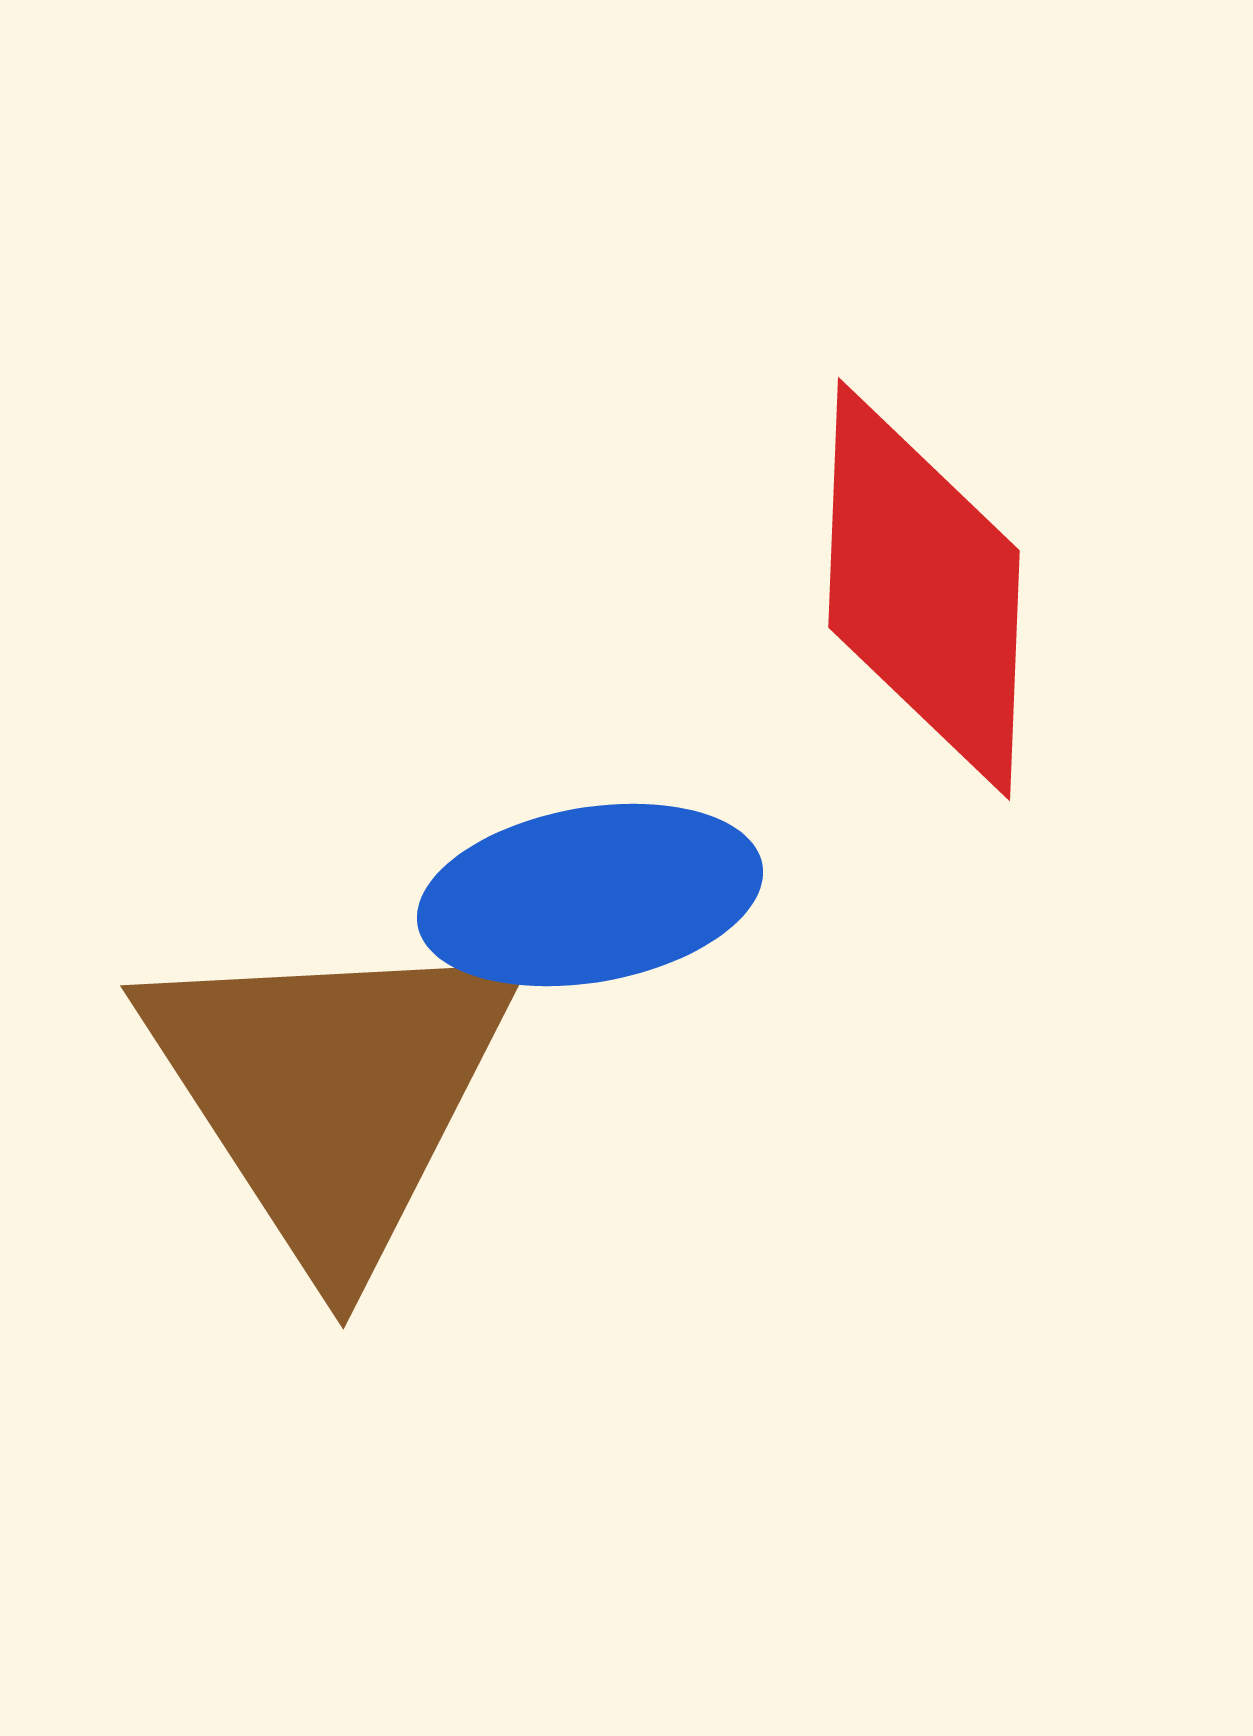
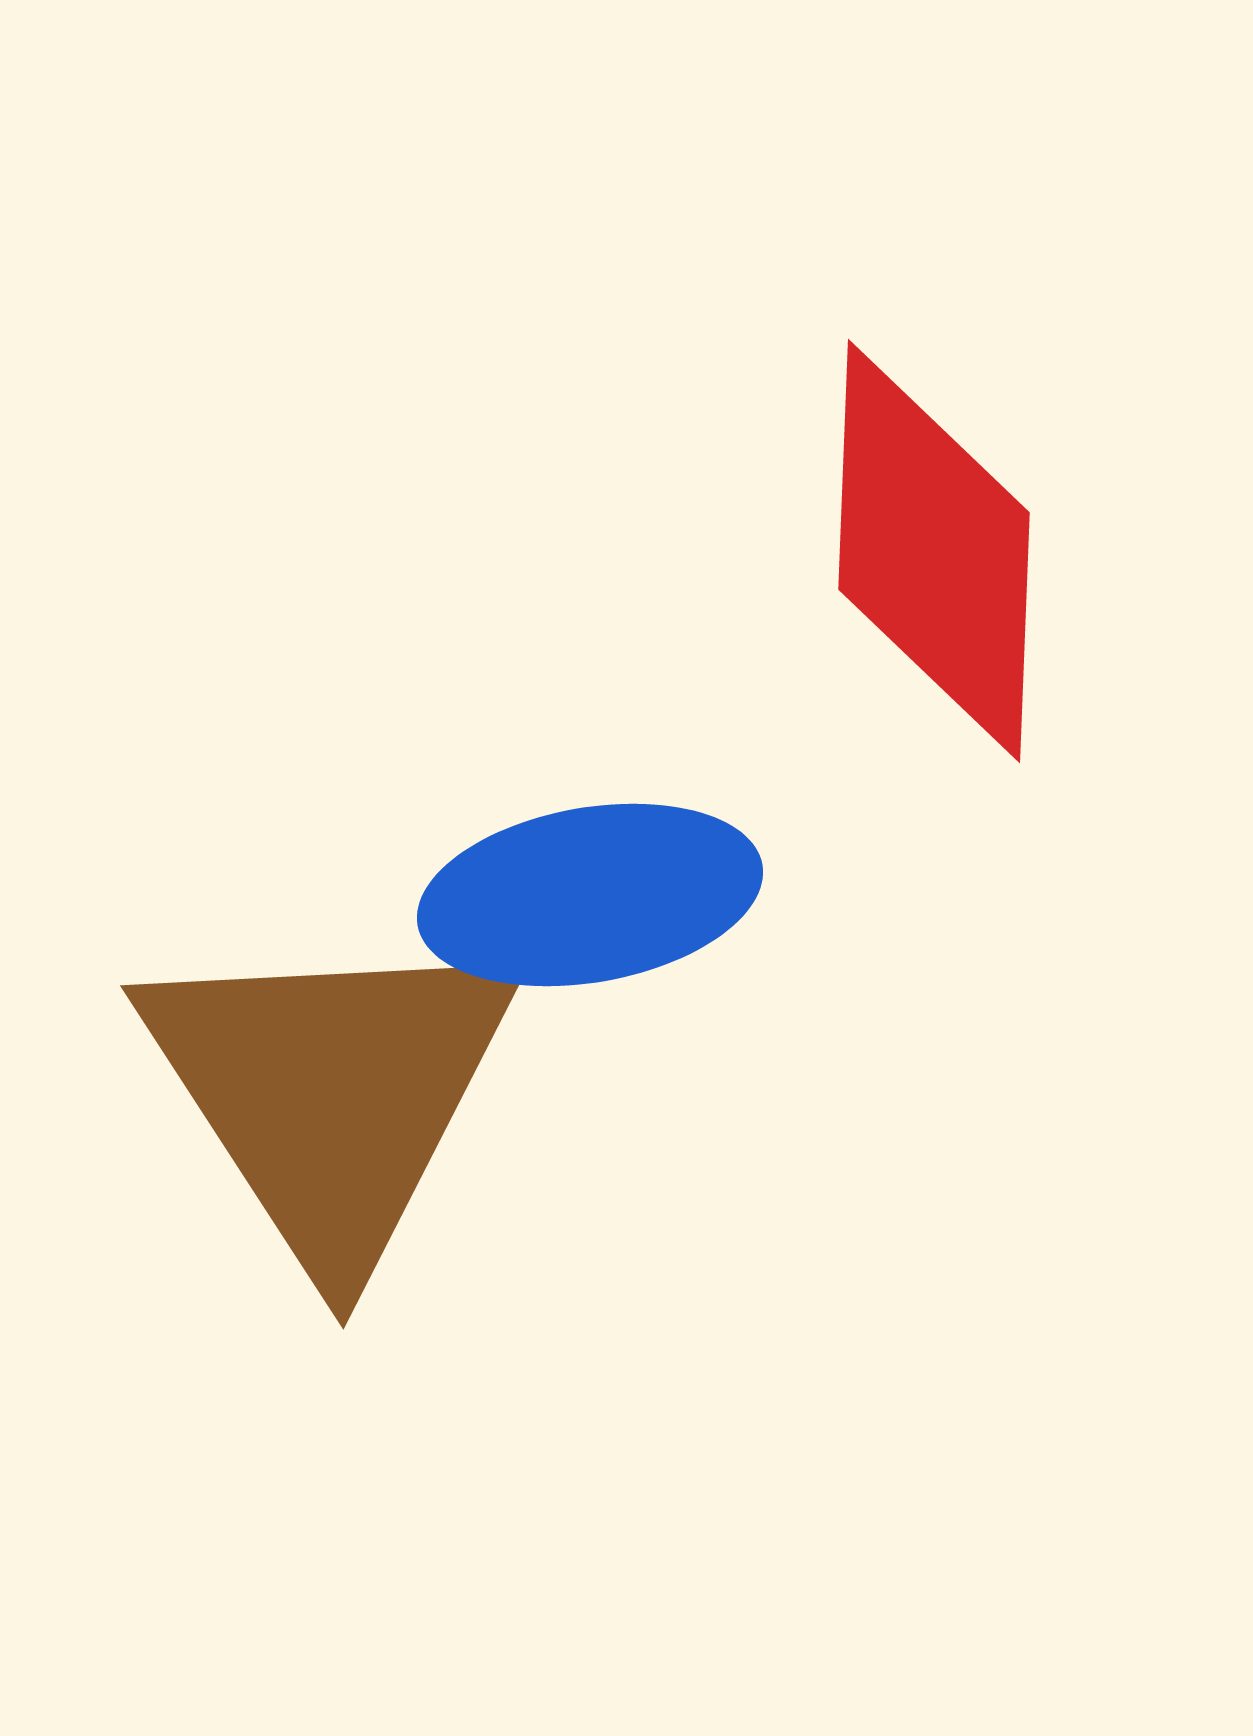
red diamond: moved 10 px right, 38 px up
